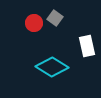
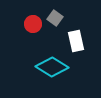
red circle: moved 1 px left, 1 px down
white rectangle: moved 11 px left, 5 px up
